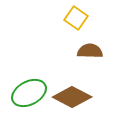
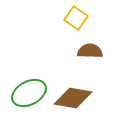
brown diamond: moved 1 px right, 1 px down; rotated 18 degrees counterclockwise
